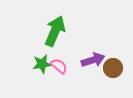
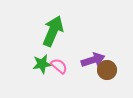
green arrow: moved 2 px left
brown circle: moved 6 px left, 2 px down
